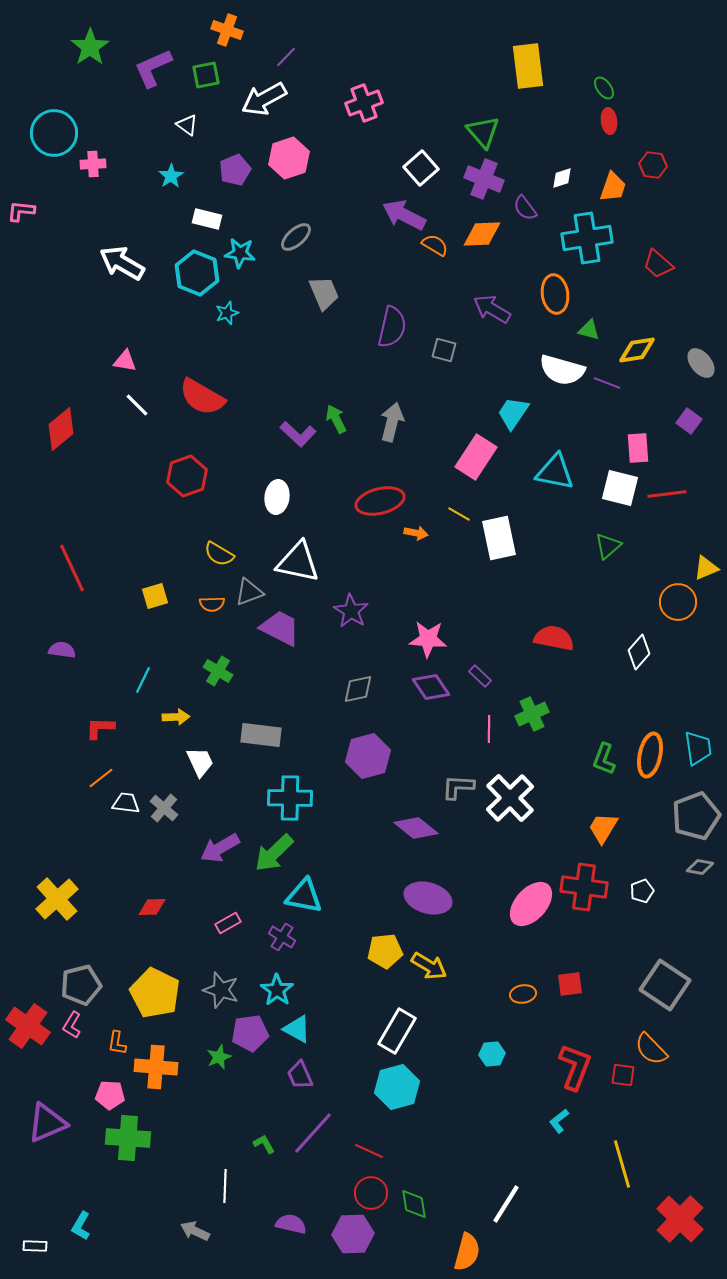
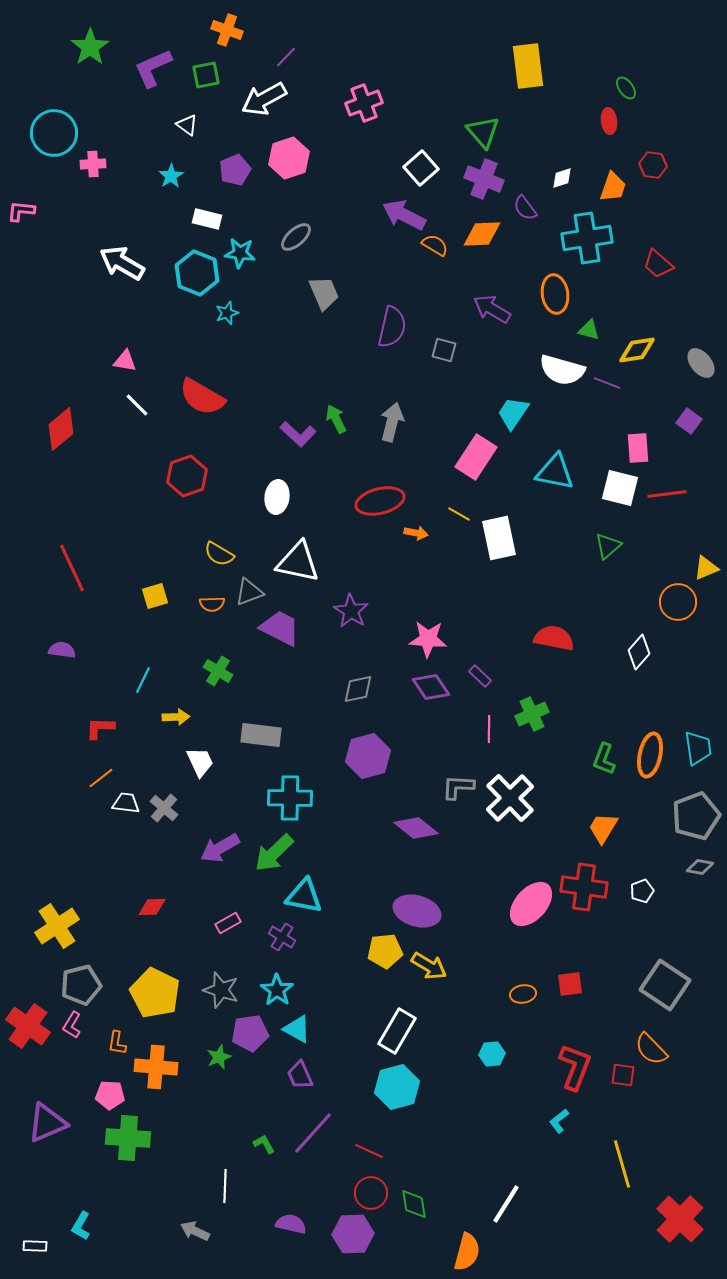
green ellipse at (604, 88): moved 22 px right
purple ellipse at (428, 898): moved 11 px left, 13 px down
yellow cross at (57, 899): moved 27 px down; rotated 9 degrees clockwise
